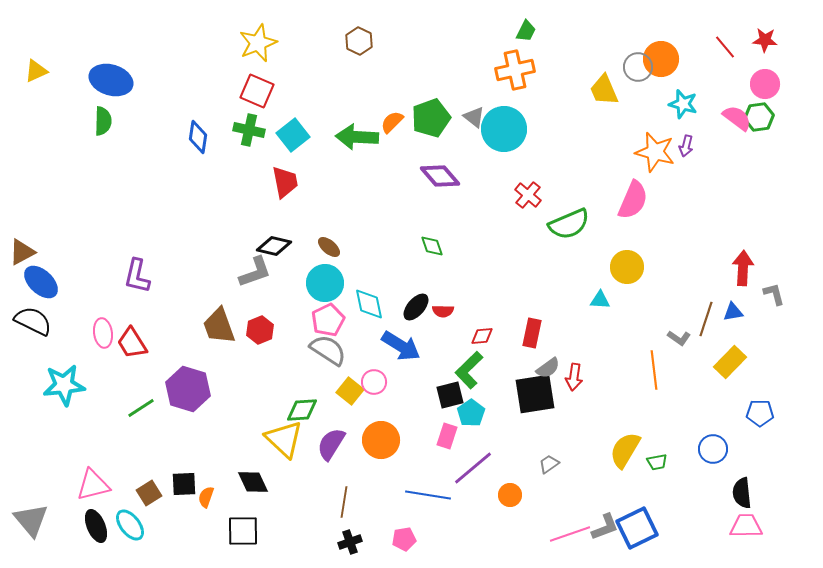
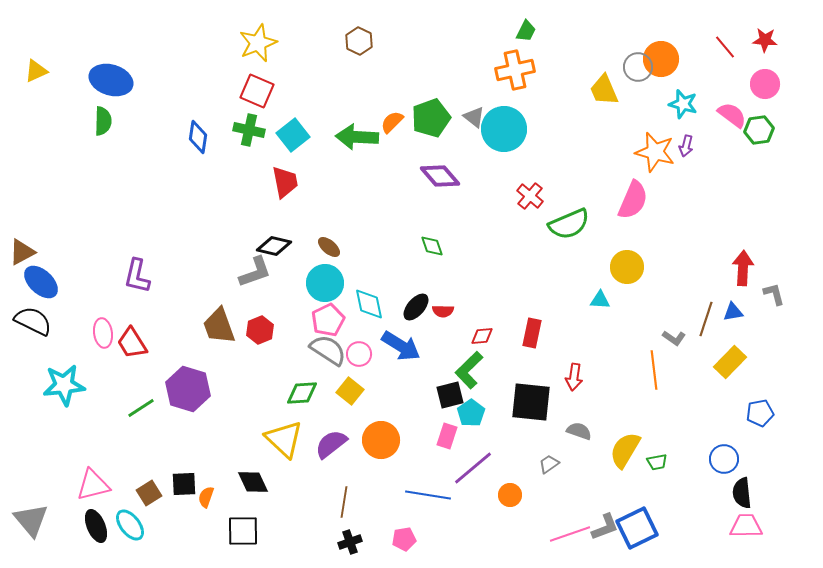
green hexagon at (759, 117): moved 13 px down
pink semicircle at (737, 118): moved 5 px left, 3 px up
red cross at (528, 195): moved 2 px right, 1 px down
gray L-shape at (679, 338): moved 5 px left
gray semicircle at (548, 368): moved 31 px right, 63 px down; rotated 125 degrees counterclockwise
pink circle at (374, 382): moved 15 px left, 28 px up
black square at (535, 394): moved 4 px left, 8 px down; rotated 15 degrees clockwise
green diamond at (302, 410): moved 17 px up
blue pentagon at (760, 413): rotated 12 degrees counterclockwise
purple semicircle at (331, 444): rotated 20 degrees clockwise
blue circle at (713, 449): moved 11 px right, 10 px down
